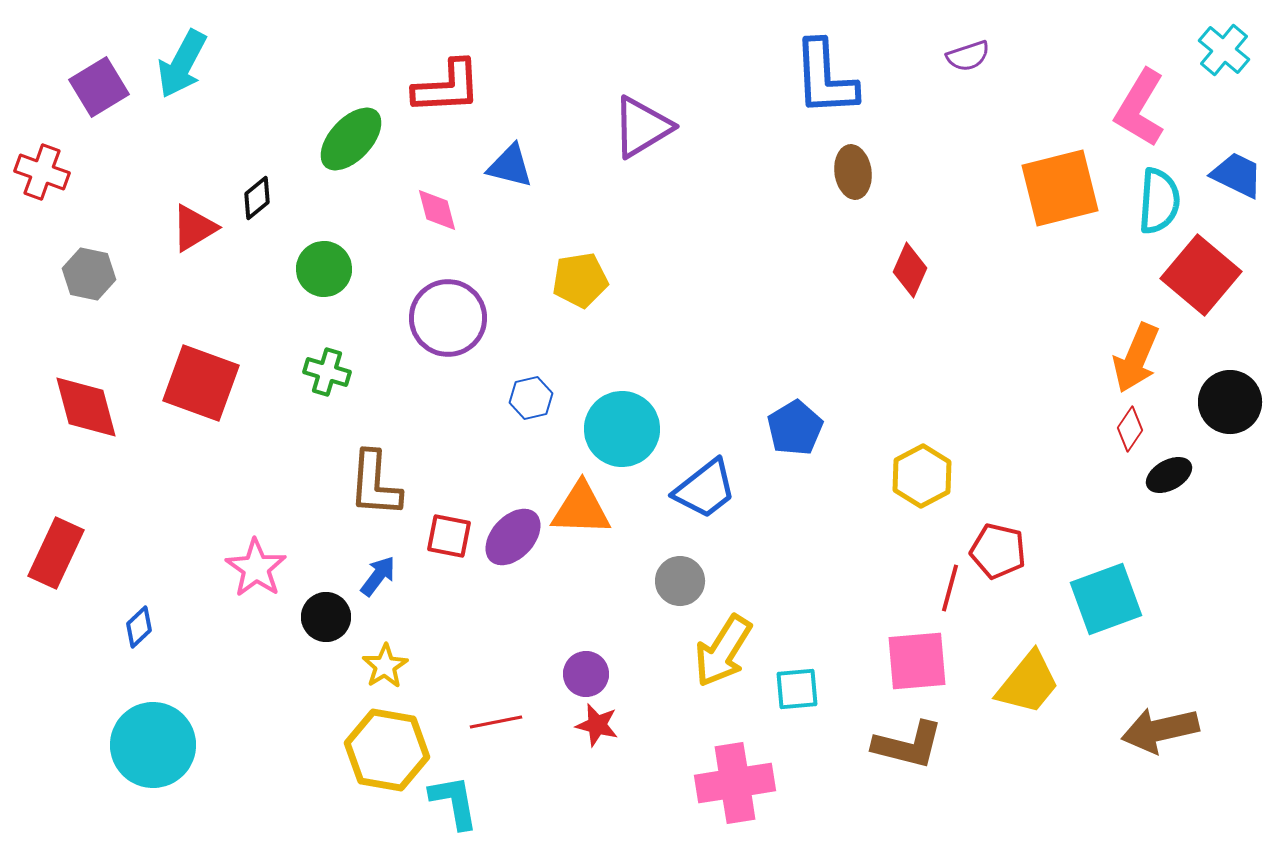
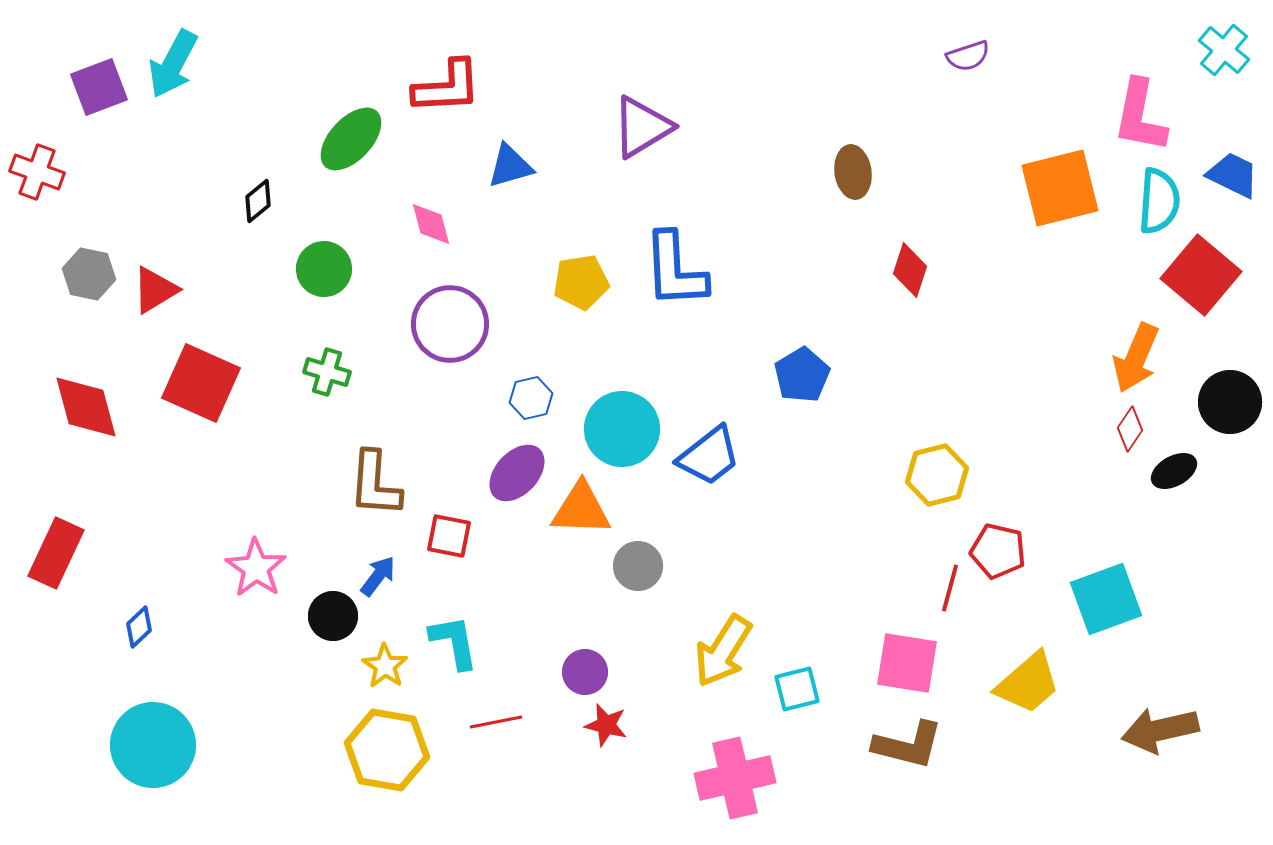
cyan arrow at (182, 64): moved 9 px left
blue L-shape at (825, 78): moved 150 px left, 192 px down
purple square at (99, 87): rotated 10 degrees clockwise
pink L-shape at (1140, 108): moved 8 px down; rotated 20 degrees counterclockwise
blue triangle at (510, 166): rotated 30 degrees counterclockwise
red cross at (42, 172): moved 5 px left
blue trapezoid at (1237, 175): moved 4 px left
black diamond at (257, 198): moved 1 px right, 3 px down
pink diamond at (437, 210): moved 6 px left, 14 px down
red triangle at (194, 228): moved 39 px left, 62 px down
red diamond at (910, 270): rotated 6 degrees counterclockwise
yellow pentagon at (580, 280): moved 1 px right, 2 px down
purple circle at (448, 318): moved 2 px right, 6 px down
red square at (201, 383): rotated 4 degrees clockwise
blue pentagon at (795, 428): moved 7 px right, 53 px up
black ellipse at (1169, 475): moved 5 px right, 4 px up
yellow hexagon at (922, 476): moved 15 px right, 1 px up; rotated 14 degrees clockwise
blue trapezoid at (705, 489): moved 4 px right, 33 px up
purple ellipse at (513, 537): moved 4 px right, 64 px up
gray circle at (680, 581): moved 42 px left, 15 px up
black circle at (326, 617): moved 7 px right, 1 px up
pink square at (917, 661): moved 10 px left, 2 px down; rotated 14 degrees clockwise
yellow star at (385, 666): rotated 6 degrees counterclockwise
purple circle at (586, 674): moved 1 px left, 2 px up
yellow trapezoid at (1028, 683): rotated 10 degrees clockwise
cyan square at (797, 689): rotated 9 degrees counterclockwise
red star at (597, 725): moved 9 px right
pink cross at (735, 783): moved 5 px up; rotated 4 degrees counterclockwise
cyan L-shape at (454, 802): moved 160 px up
